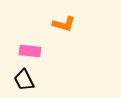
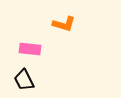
pink rectangle: moved 2 px up
